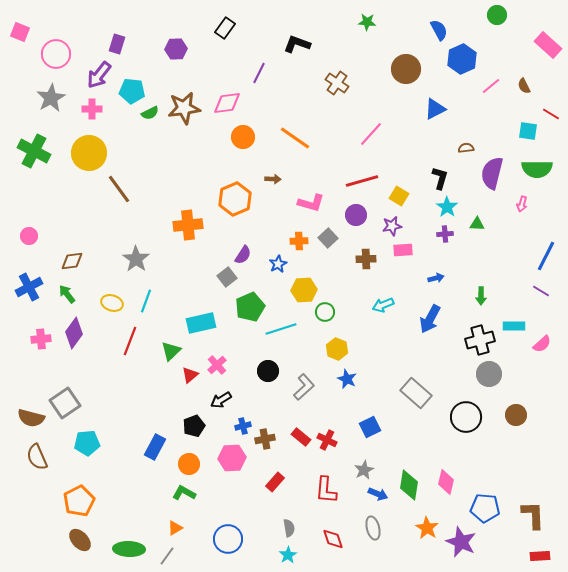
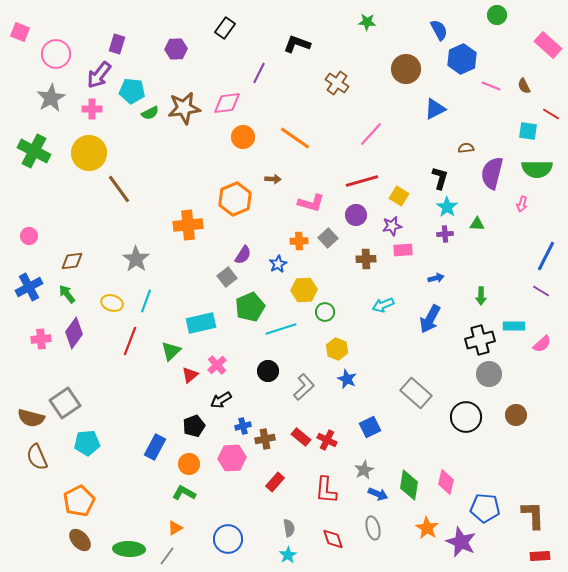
pink line at (491, 86): rotated 60 degrees clockwise
